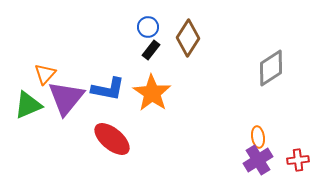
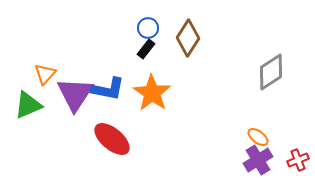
blue circle: moved 1 px down
black rectangle: moved 5 px left, 1 px up
gray diamond: moved 4 px down
purple triangle: moved 9 px right, 4 px up; rotated 6 degrees counterclockwise
orange ellipse: rotated 45 degrees counterclockwise
red cross: rotated 15 degrees counterclockwise
